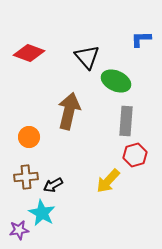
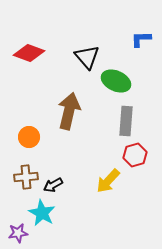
purple star: moved 1 px left, 3 px down
